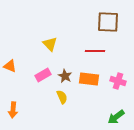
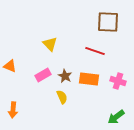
red line: rotated 18 degrees clockwise
